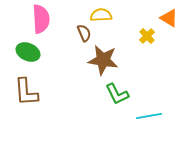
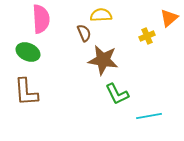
orange triangle: rotated 48 degrees clockwise
yellow cross: rotated 21 degrees clockwise
